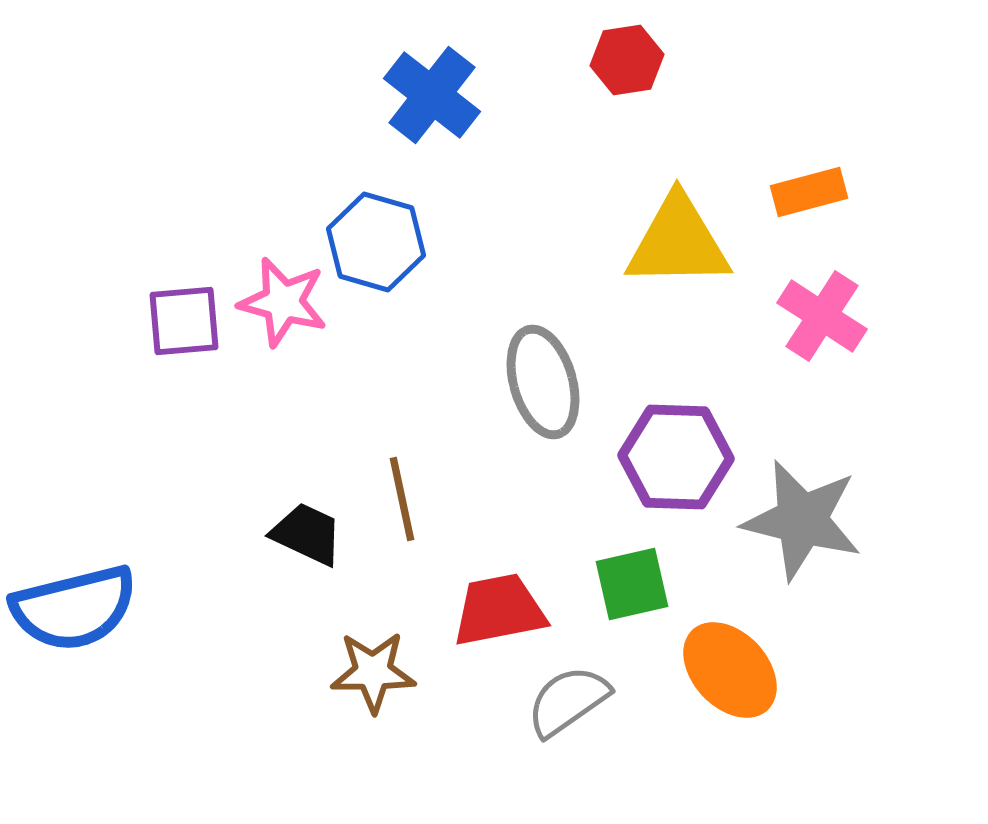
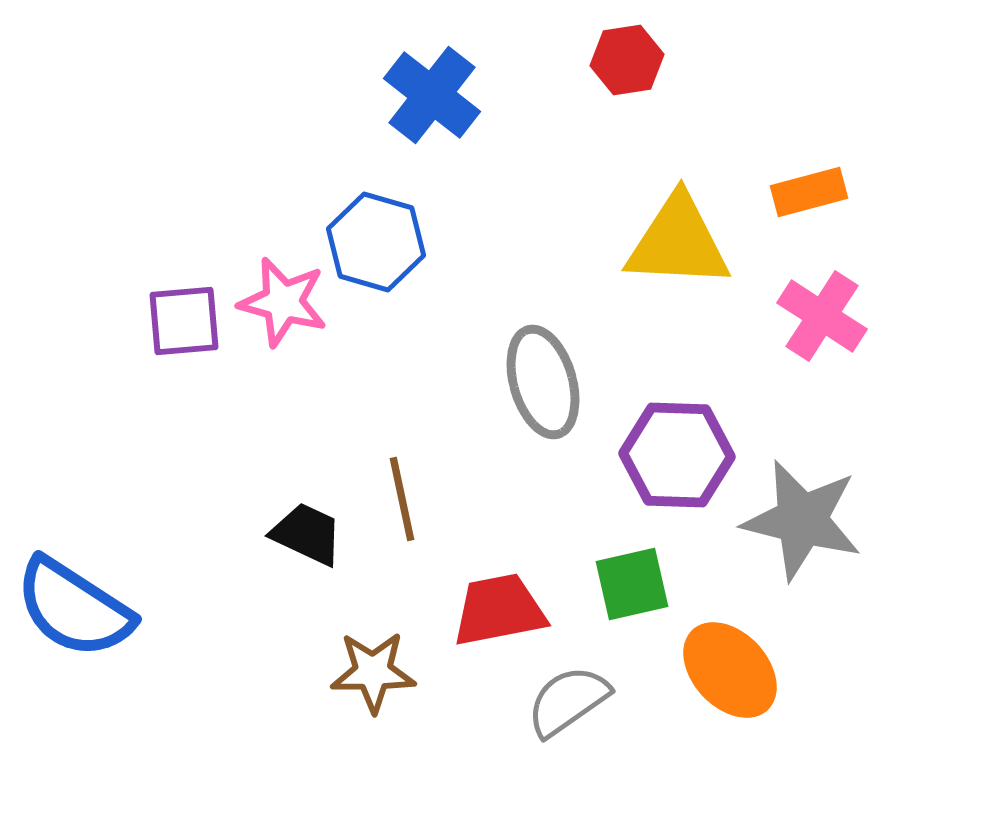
yellow triangle: rotated 4 degrees clockwise
purple hexagon: moved 1 px right, 2 px up
blue semicircle: rotated 47 degrees clockwise
